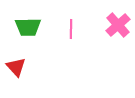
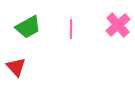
green trapezoid: rotated 28 degrees counterclockwise
